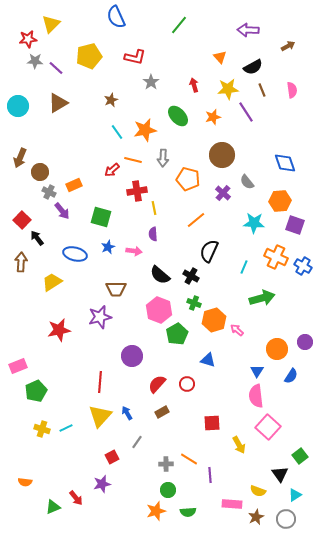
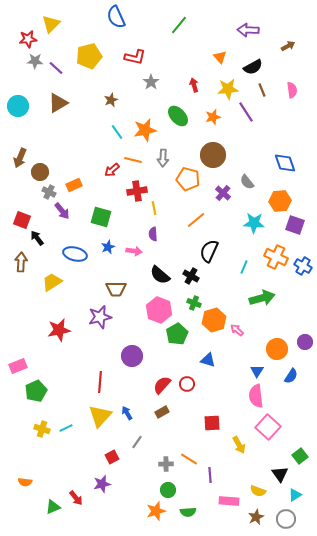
brown circle at (222, 155): moved 9 px left
red square at (22, 220): rotated 24 degrees counterclockwise
red semicircle at (157, 384): moved 5 px right, 1 px down
pink rectangle at (232, 504): moved 3 px left, 3 px up
